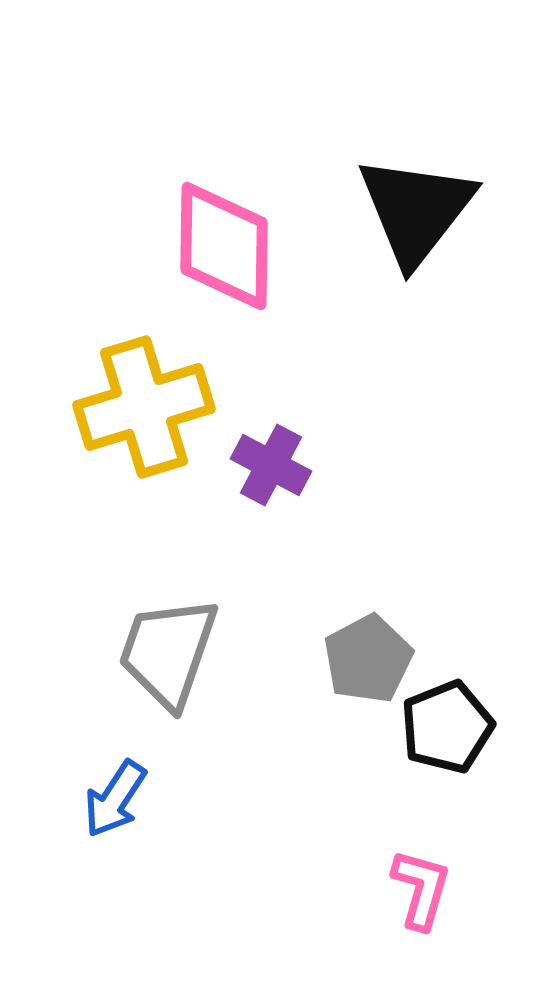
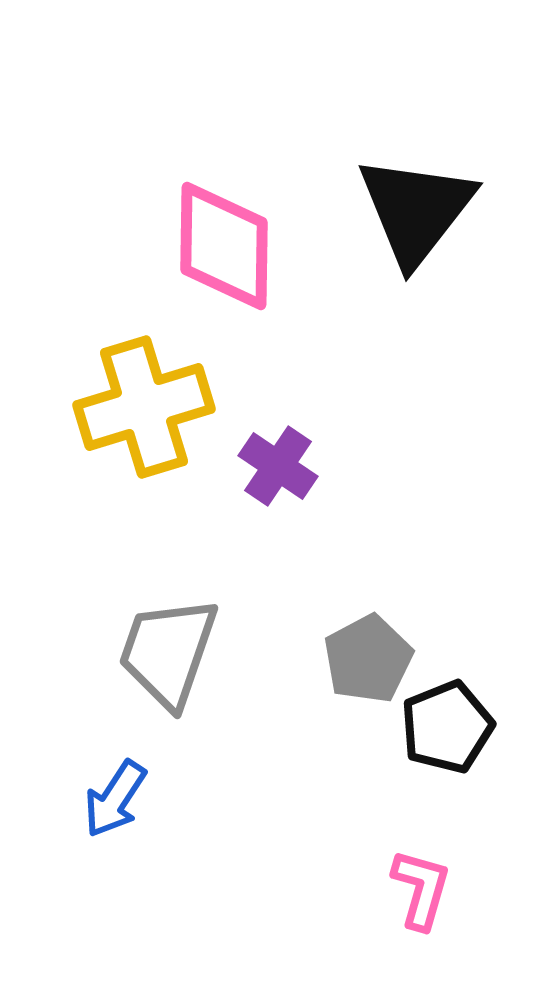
purple cross: moved 7 px right, 1 px down; rotated 6 degrees clockwise
